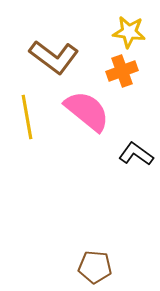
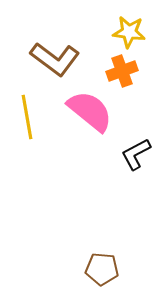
brown L-shape: moved 1 px right, 2 px down
pink semicircle: moved 3 px right
black L-shape: rotated 64 degrees counterclockwise
brown pentagon: moved 7 px right, 2 px down
